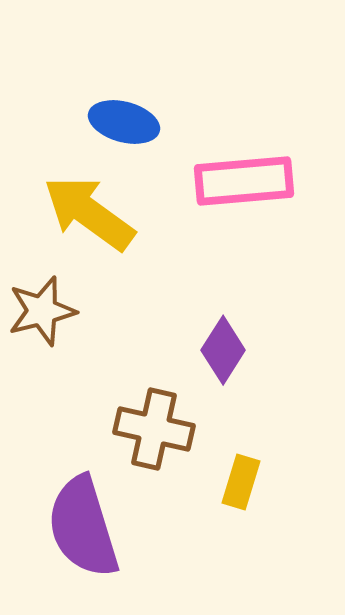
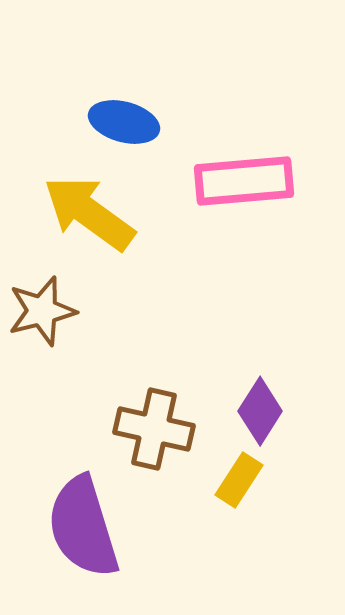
purple diamond: moved 37 px right, 61 px down
yellow rectangle: moved 2 px left, 2 px up; rotated 16 degrees clockwise
